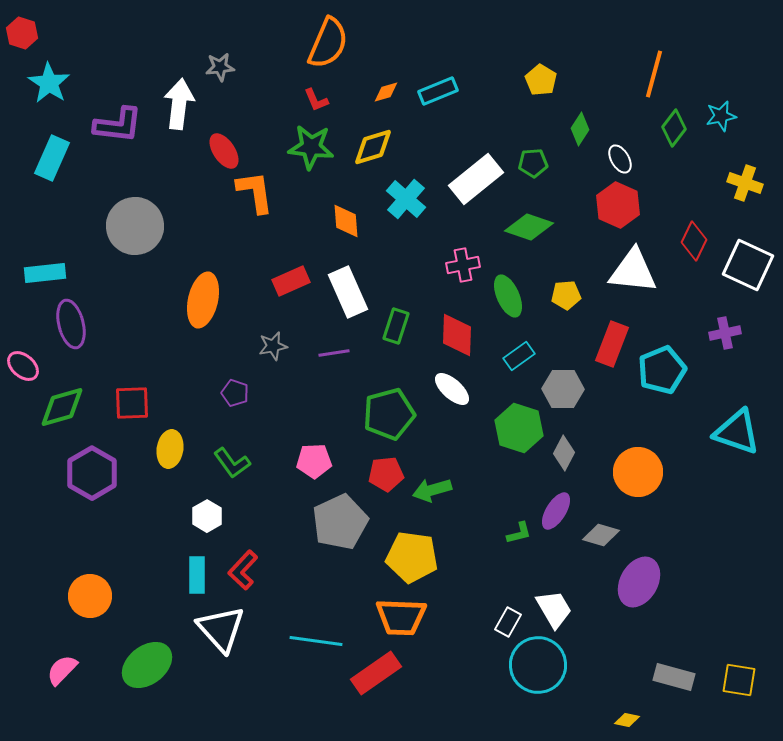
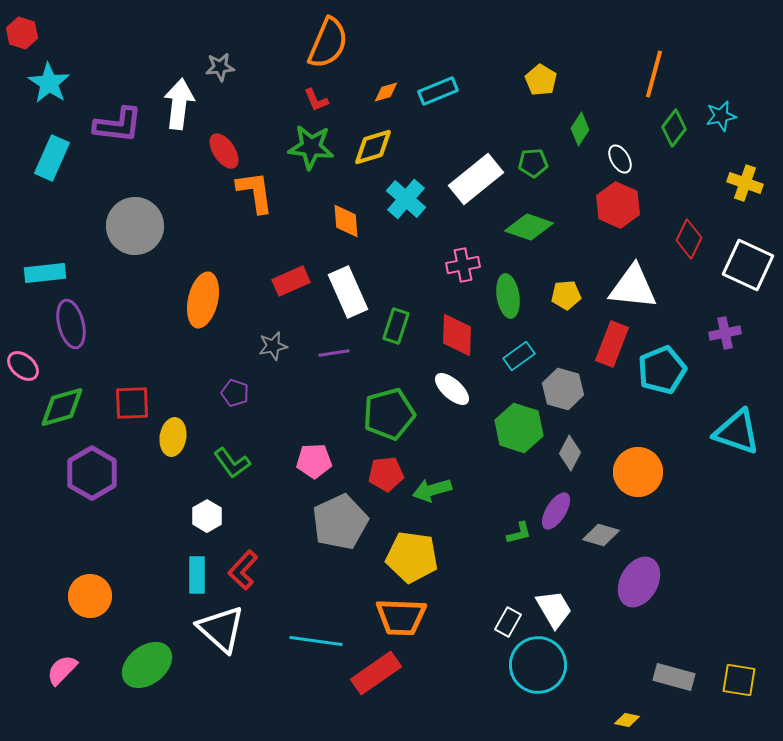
red diamond at (694, 241): moved 5 px left, 2 px up
white triangle at (633, 271): moved 16 px down
green ellipse at (508, 296): rotated 15 degrees clockwise
gray hexagon at (563, 389): rotated 15 degrees clockwise
yellow ellipse at (170, 449): moved 3 px right, 12 px up
gray diamond at (564, 453): moved 6 px right
white triangle at (221, 629): rotated 6 degrees counterclockwise
